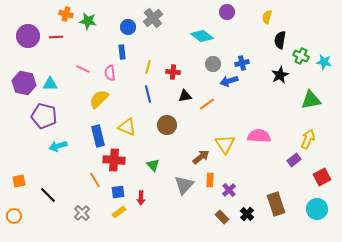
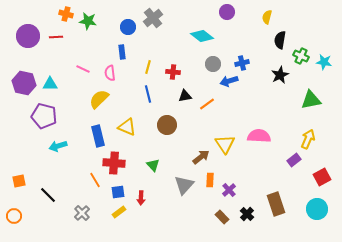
red cross at (114, 160): moved 3 px down
